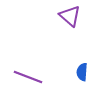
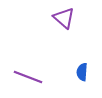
purple triangle: moved 6 px left, 2 px down
